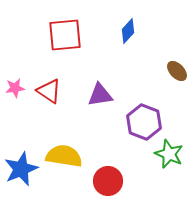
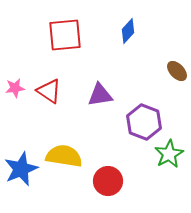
green star: rotated 20 degrees clockwise
